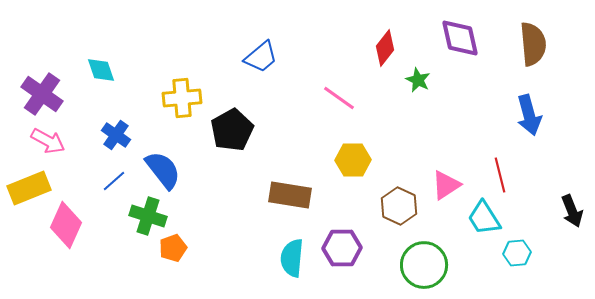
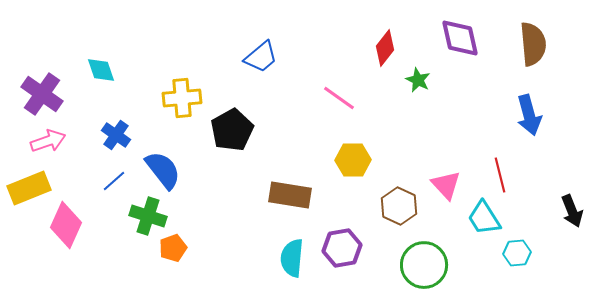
pink arrow: rotated 48 degrees counterclockwise
pink triangle: rotated 40 degrees counterclockwise
purple hexagon: rotated 9 degrees counterclockwise
